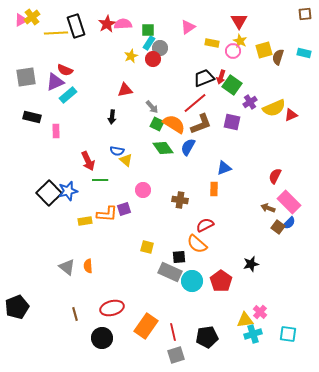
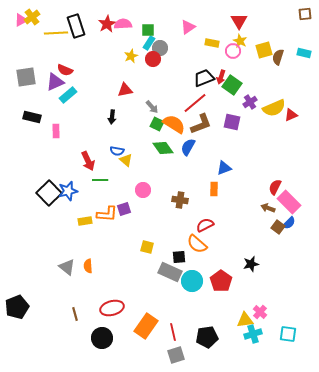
red semicircle at (275, 176): moved 11 px down
